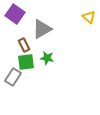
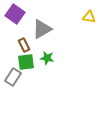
yellow triangle: rotated 32 degrees counterclockwise
